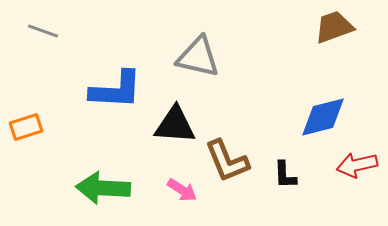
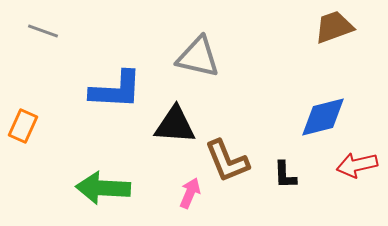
orange rectangle: moved 3 px left, 1 px up; rotated 48 degrees counterclockwise
pink arrow: moved 8 px right, 3 px down; rotated 100 degrees counterclockwise
